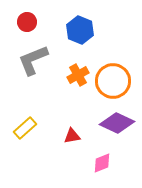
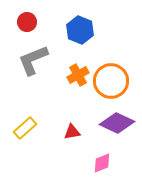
orange circle: moved 2 px left
red triangle: moved 4 px up
